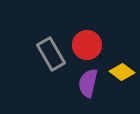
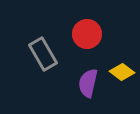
red circle: moved 11 px up
gray rectangle: moved 8 px left
